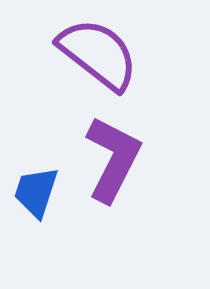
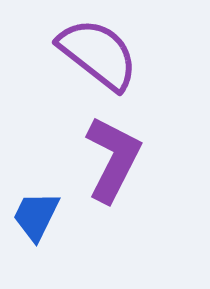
blue trapezoid: moved 24 px down; rotated 8 degrees clockwise
